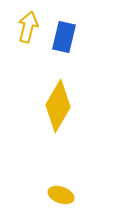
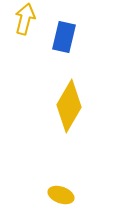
yellow arrow: moved 3 px left, 8 px up
yellow diamond: moved 11 px right
